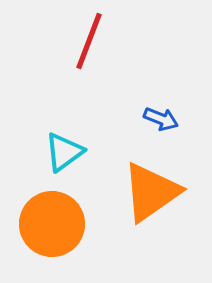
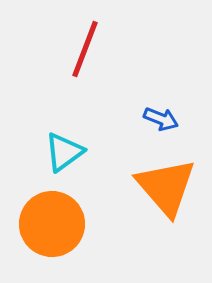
red line: moved 4 px left, 8 px down
orange triangle: moved 15 px right, 5 px up; rotated 36 degrees counterclockwise
